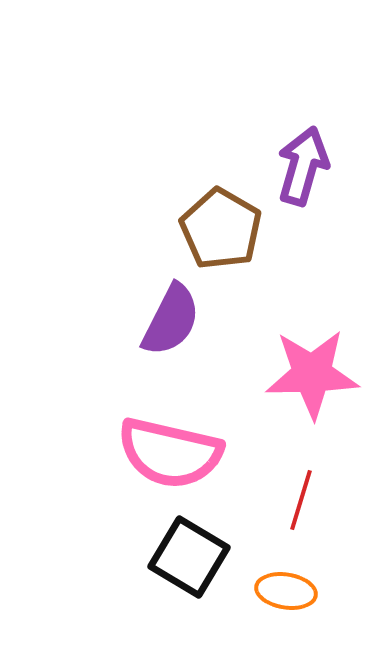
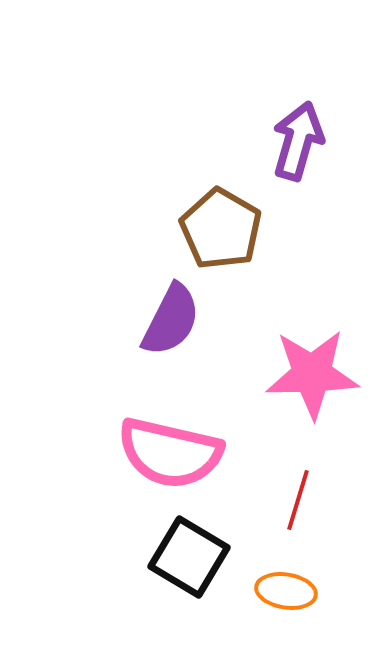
purple arrow: moved 5 px left, 25 px up
red line: moved 3 px left
